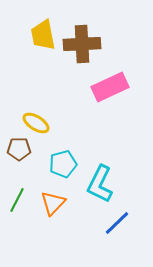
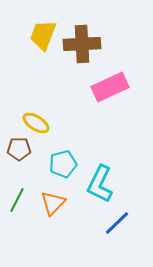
yellow trapezoid: rotated 32 degrees clockwise
